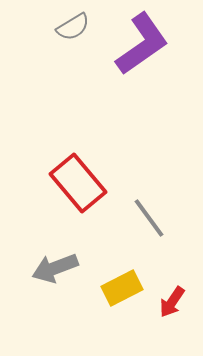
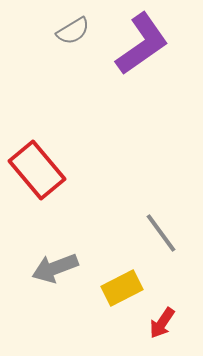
gray semicircle: moved 4 px down
red rectangle: moved 41 px left, 13 px up
gray line: moved 12 px right, 15 px down
red arrow: moved 10 px left, 21 px down
